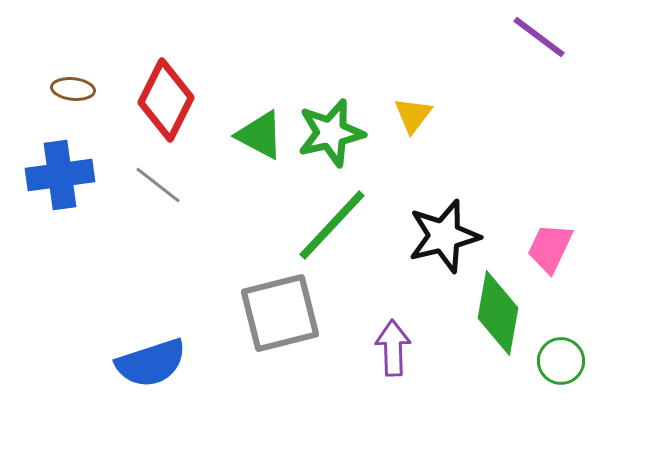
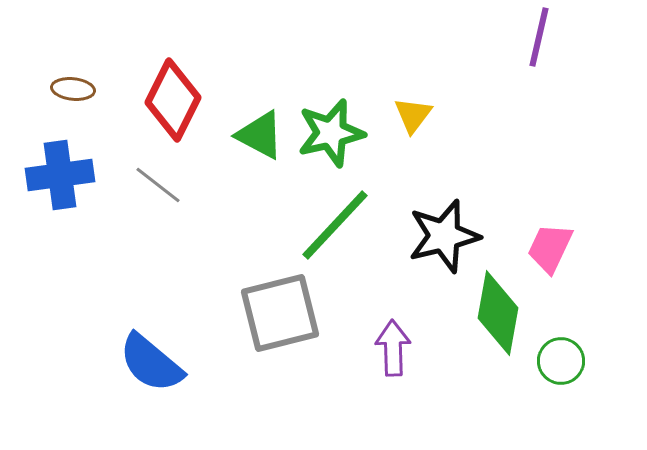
purple line: rotated 66 degrees clockwise
red diamond: moved 7 px right
green line: moved 3 px right
blue semicircle: rotated 58 degrees clockwise
